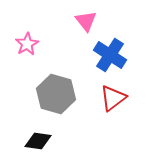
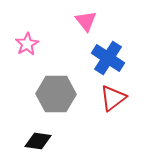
blue cross: moved 2 px left, 3 px down
gray hexagon: rotated 15 degrees counterclockwise
